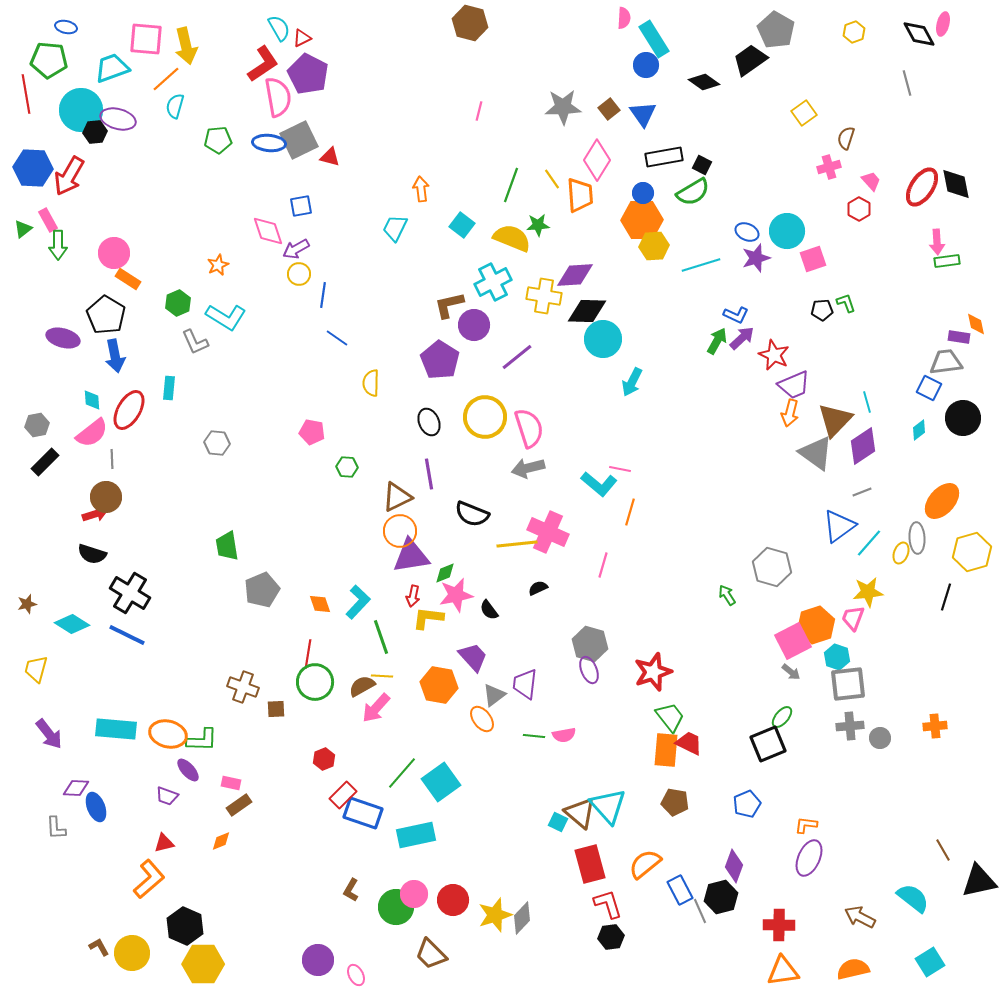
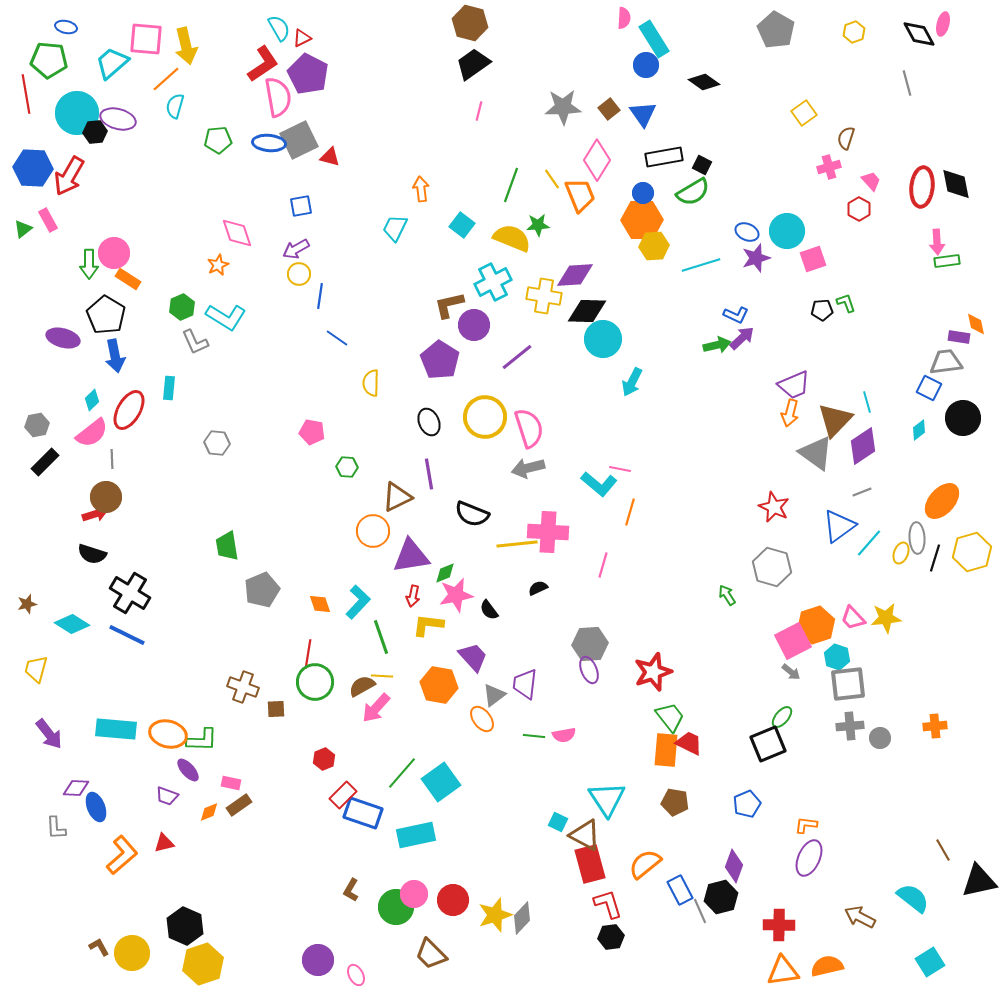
black trapezoid at (750, 60): moved 277 px left, 4 px down
cyan trapezoid at (112, 68): moved 5 px up; rotated 21 degrees counterclockwise
cyan circle at (81, 110): moved 4 px left, 3 px down
red ellipse at (922, 187): rotated 27 degrees counterclockwise
orange trapezoid at (580, 195): rotated 18 degrees counterclockwise
pink diamond at (268, 231): moved 31 px left, 2 px down
green arrow at (58, 245): moved 31 px right, 19 px down
blue line at (323, 295): moved 3 px left, 1 px down
green hexagon at (178, 303): moved 4 px right, 4 px down
green arrow at (717, 341): moved 4 px down; rotated 48 degrees clockwise
red star at (774, 355): moved 152 px down
cyan diamond at (92, 400): rotated 50 degrees clockwise
orange circle at (400, 531): moved 27 px left
pink cross at (548, 532): rotated 21 degrees counterclockwise
yellow star at (868, 592): moved 18 px right, 26 px down
black line at (946, 597): moved 11 px left, 39 px up
yellow L-shape at (428, 618): moved 7 px down
pink trapezoid at (853, 618): rotated 64 degrees counterclockwise
gray hexagon at (590, 644): rotated 20 degrees counterclockwise
cyan triangle at (608, 806): moved 1 px left, 7 px up; rotated 9 degrees clockwise
brown triangle at (580, 813): moved 5 px right, 22 px down; rotated 12 degrees counterclockwise
orange diamond at (221, 841): moved 12 px left, 29 px up
orange L-shape at (149, 879): moved 27 px left, 24 px up
yellow hexagon at (203, 964): rotated 18 degrees counterclockwise
orange semicircle at (853, 969): moved 26 px left, 3 px up
